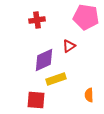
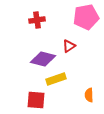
pink pentagon: rotated 20 degrees counterclockwise
purple diamond: moved 1 px left, 1 px up; rotated 40 degrees clockwise
